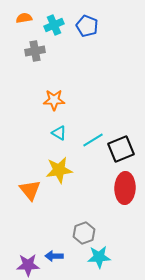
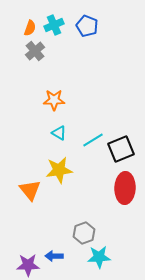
orange semicircle: moved 6 px right, 10 px down; rotated 119 degrees clockwise
gray cross: rotated 30 degrees counterclockwise
